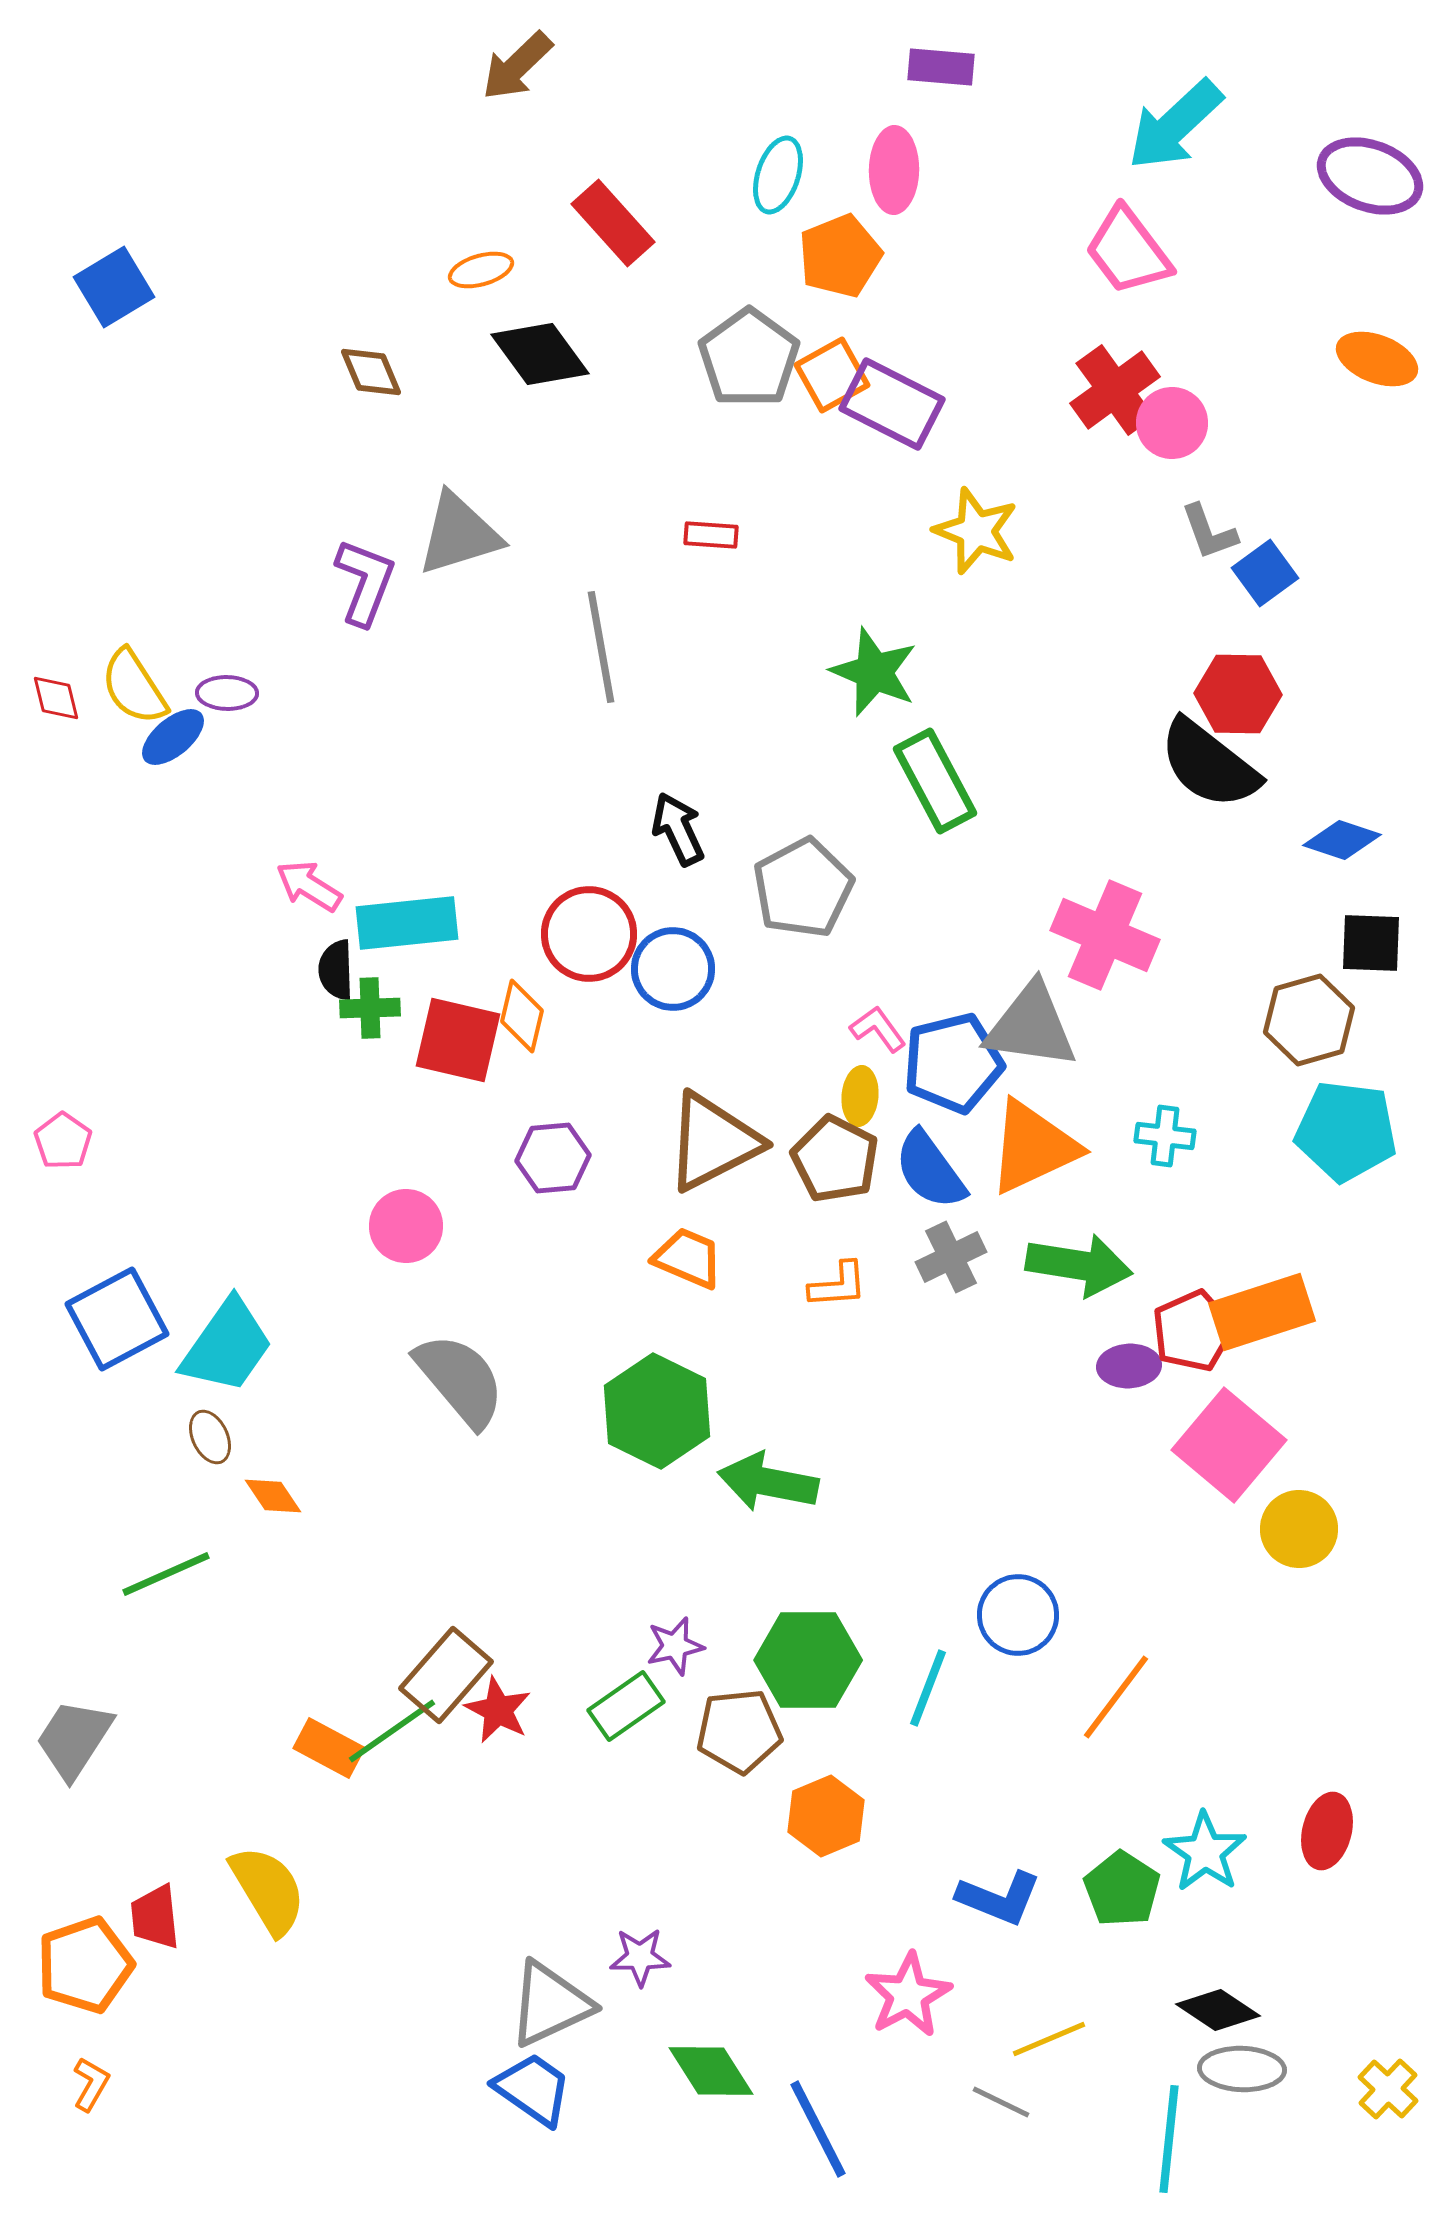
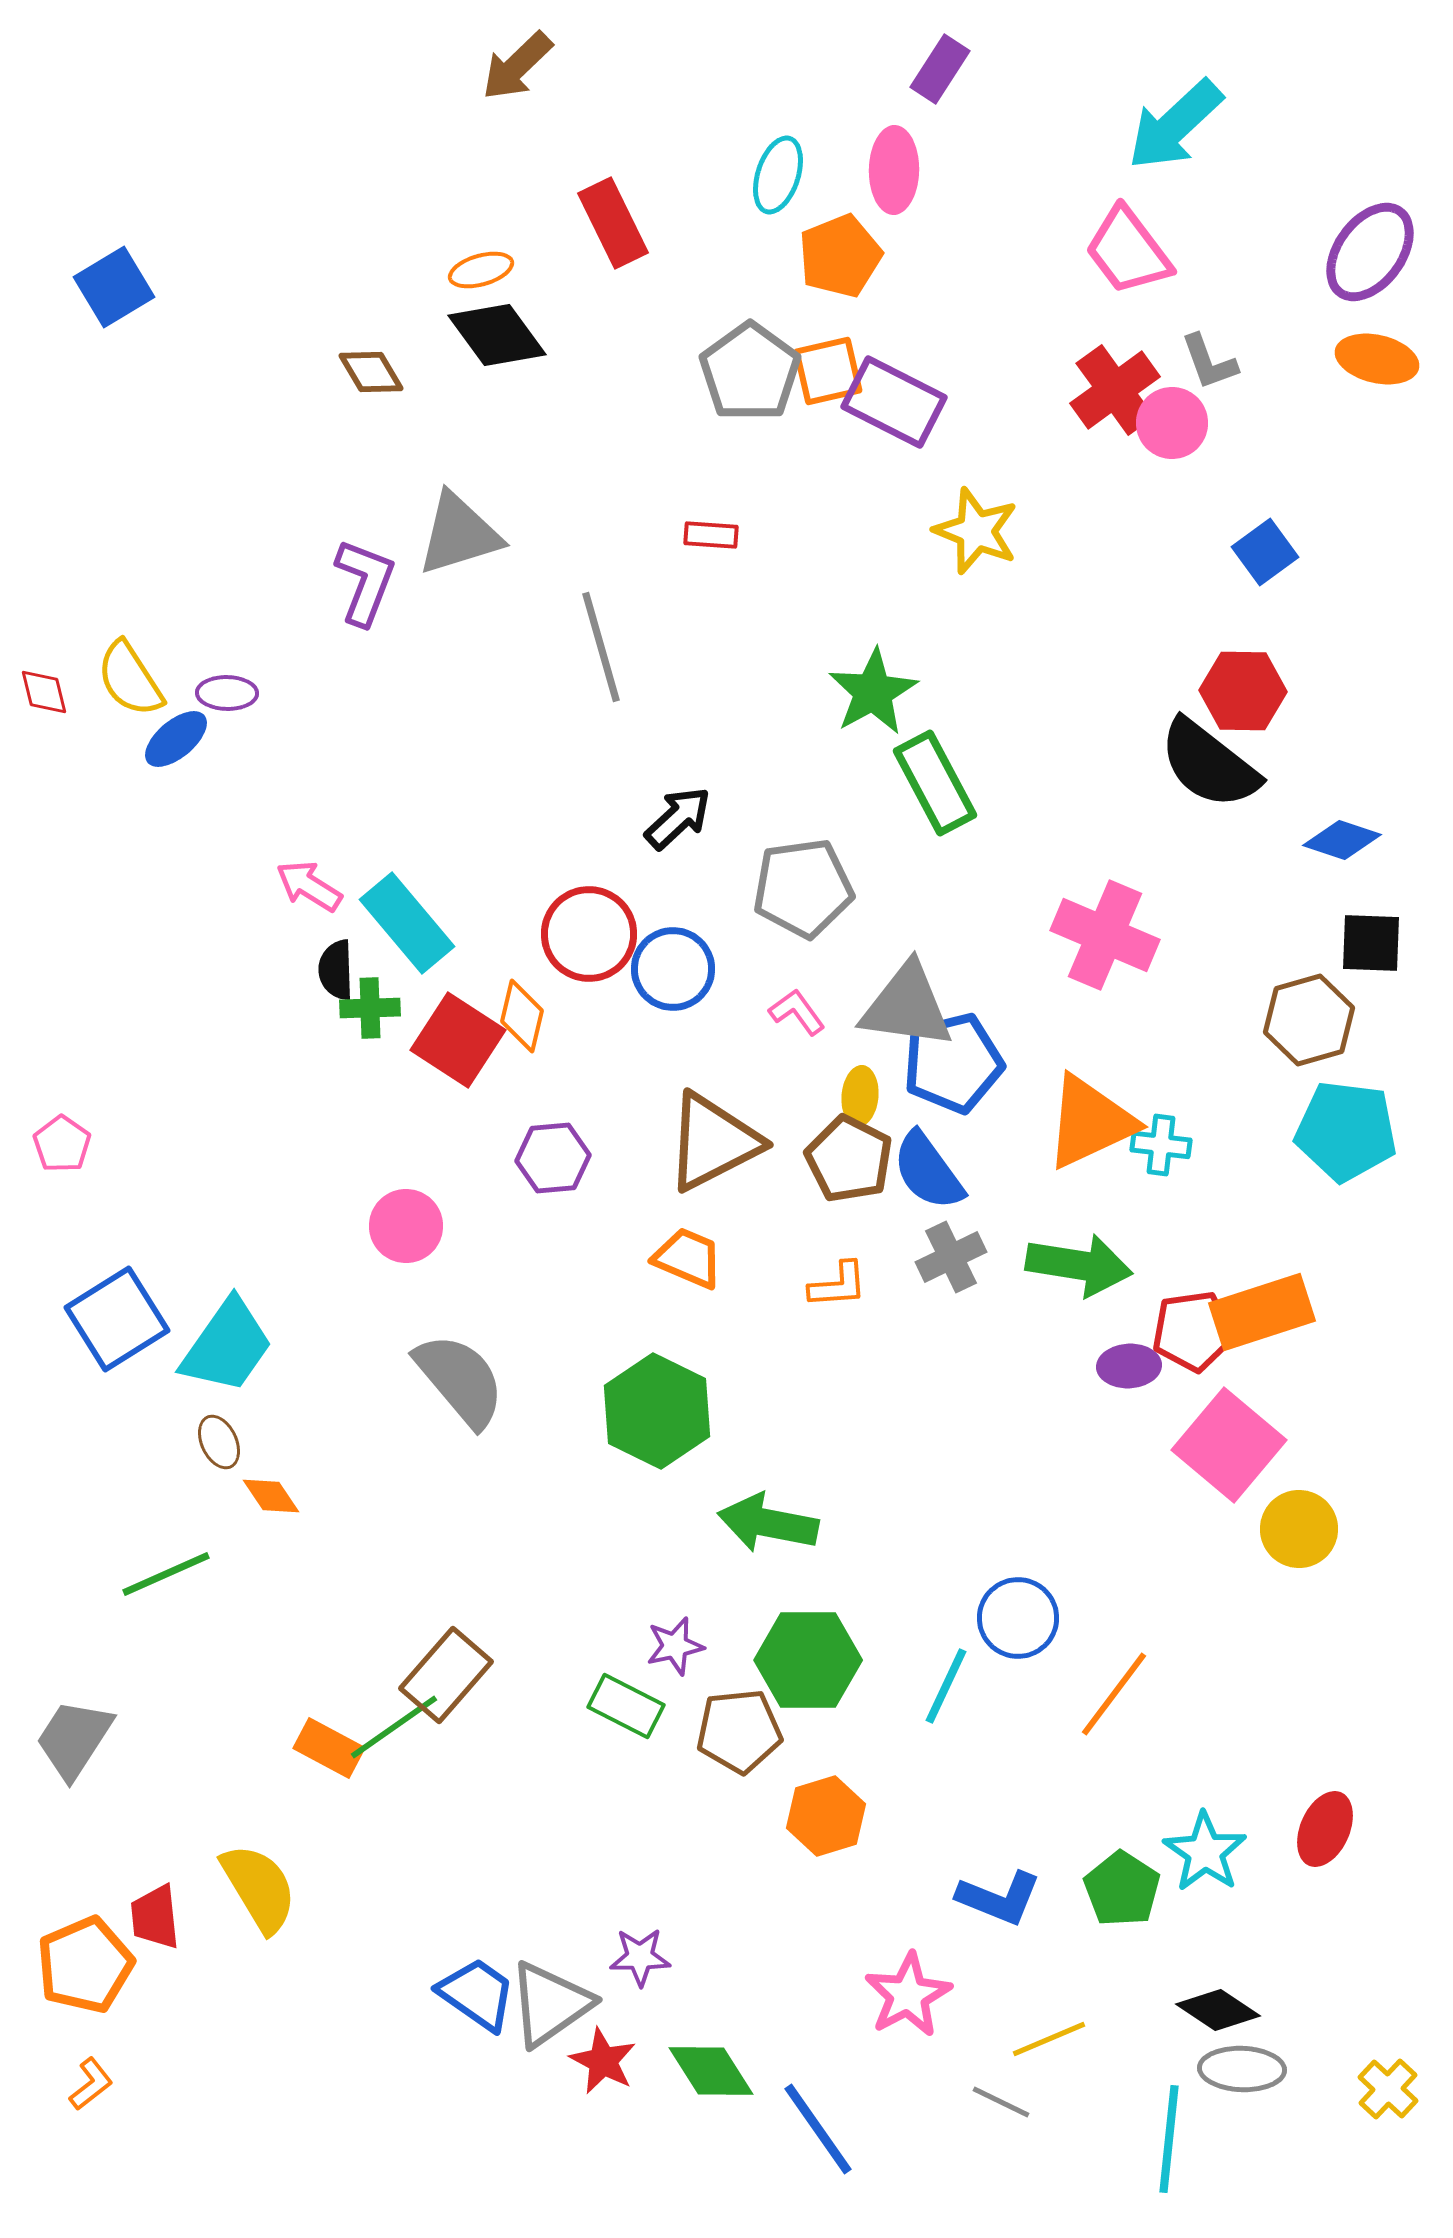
purple rectangle at (941, 67): moved 1 px left, 2 px down; rotated 62 degrees counterclockwise
purple ellipse at (1370, 176): moved 76 px down; rotated 74 degrees counterclockwise
red rectangle at (613, 223): rotated 16 degrees clockwise
black diamond at (540, 354): moved 43 px left, 19 px up
gray pentagon at (749, 358): moved 1 px right, 14 px down
orange ellipse at (1377, 359): rotated 8 degrees counterclockwise
brown diamond at (371, 372): rotated 8 degrees counterclockwise
orange square at (832, 375): moved 4 px left, 4 px up; rotated 16 degrees clockwise
purple rectangle at (892, 404): moved 2 px right, 2 px up
gray L-shape at (1209, 532): moved 170 px up
blue square at (1265, 573): moved 21 px up
gray line at (601, 647): rotated 6 degrees counterclockwise
green star at (874, 672): moved 1 px left, 20 px down; rotated 20 degrees clockwise
yellow semicircle at (134, 687): moved 4 px left, 8 px up
red hexagon at (1238, 694): moved 5 px right, 3 px up
red diamond at (56, 698): moved 12 px left, 6 px up
blue ellipse at (173, 737): moved 3 px right, 2 px down
green rectangle at (935, 781): moved 2 px down
black arrow at (678, 829): moved 11 px up; rotated 72 degrees clockwise
gray pentagon at (803, 888): rotated 20 degrees clockwise
cyan rectangle at (407, 923): rotated 56 degrees clockwise
gray triangle at (1031, 1026): moved 124 px left, 20 px up
pink L-shape at (878, 1029): moved 81 px left, 17 px up
red square at (458, 1040): rotated 20 degrees clockwise
cyan cross at (1165, 1136): moved 4 px left, 9 px down
pink pentagon at (63, 1141): moved 1 px left, 3 px down
orange triangle at (1033, 1147): moved 57 px right, 25 px up
brown pentagon at (835, 1159): moved 14 px right
blue semicircle at (930, 1170): moved 2 px left, 1 px down
blue square at (117, 1319): rotated 4 degrees counterclockwise
red pentagon at (1193, 1331): rotated 16 degrees clockwise
brown ellipse at (210, 1437): moved 9 px right, 5 px down
green arrow at (768, 1482): moved 41 px down
orange diamond at (273, 1496): moved 2 px left
blue circle at (1018, 1615): moved 3 px down
cyan line at (928, 1688): moved 18 px right, 2 px up; rotated 4 degrees clockwise
orange line at (1116, 1697): moved 2 px left, 3 px up
green rectangle at (626, 1706): rotated 62 degrees clockwise
red star at (498, 1710): moved 105 px right, 351 px down
green line at (392, 1731): moved 2 px right, 4 px up
orange hexagon at (826, 1816): rotated 6 degrees clockwise
red ellipse at (1327, 1831): moved 2 px left, 2 px up; rotated 10 degrees clockwise
yellow semicircle at (268, 1890): moved 9 px left, 2 px up
orange pentagon at (85, 1965): rotated 4 degrees counterclockwise
gray triangle at (550, 2004): rotated 10 degrees counterclockwise
orange L-shape at (91, 2084): rotated 22 degrees clockwise
blue trapezoid at (533, 2089): moved 56 px left, 95 px up
blue line at (818, 2129): rotated 8 degrees counterclockwise
